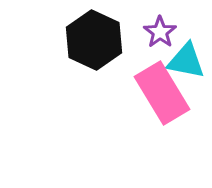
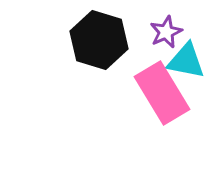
purple star: moved 6 px right; rotated 12 degrees clockwise
black hexagon: moved 5 px right; rotated 8 degrees counterclockwise
